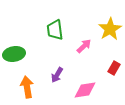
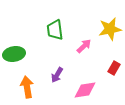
yellow star: rotated 20 degrees clockwise
